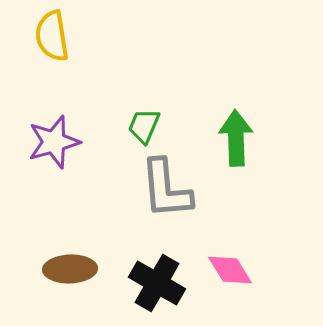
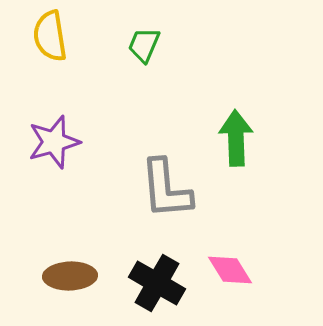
yellow semicircle: moved 2 px left
green trapezoid: moved 81 px up
brown ellipse: moved 7 px down
